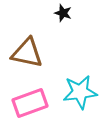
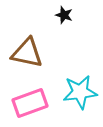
black star: moved 1 px right, 2 px down
